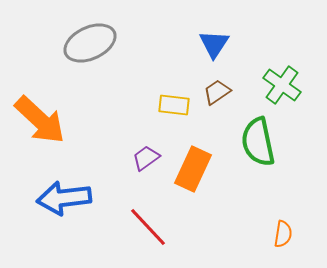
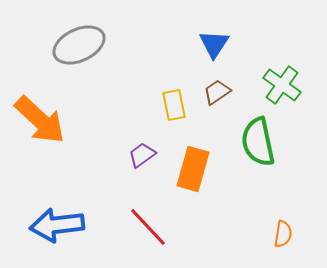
gray ellipse: moved 11 px left, 2 px down
yellow rectangle: rotated 72 degrees clockwise
purple trapezoid: moved 4 px left, 3 px up
orange rectangle: rotated 9 degrees counterclockwise
blue arrow: moved 7 px left, 27 px down
